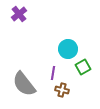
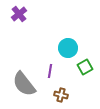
cyan circle: moved 1 px up
green square: moved 2 px right
purple line: moved 3 px left, 2 px up
brown cross: moved 1 px left, 5 px down
